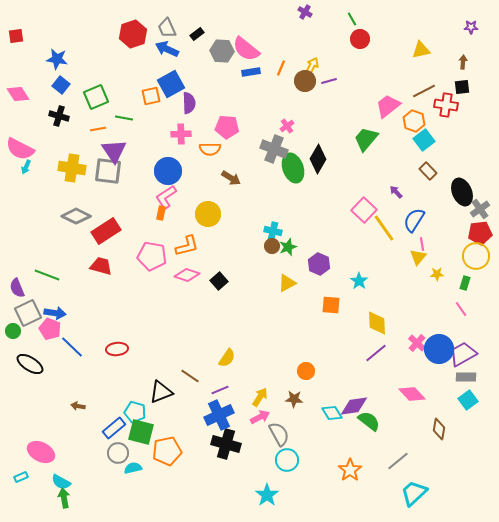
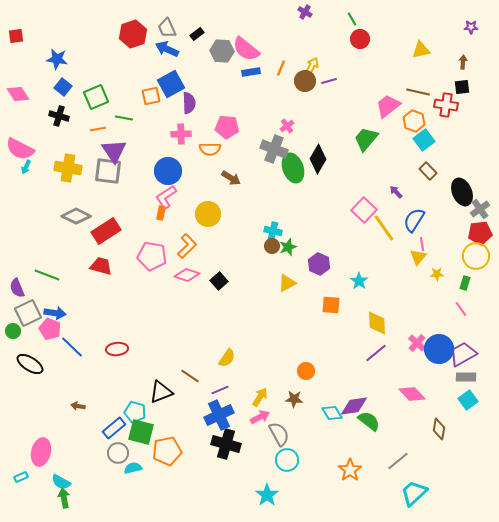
blue square at (61, 85): moved 2 px right, 2 px down
brown line at (424, 91): moved 6 px left, 1 px down; rotated 40 degrees clockwise
yellow cross at (72, 168): moved 4 px left
orange L-shape at (187, 246): rotated 30 degrees counterclockwise
pink ellipse at (41, 452): rotated 76 degrees clockwise
